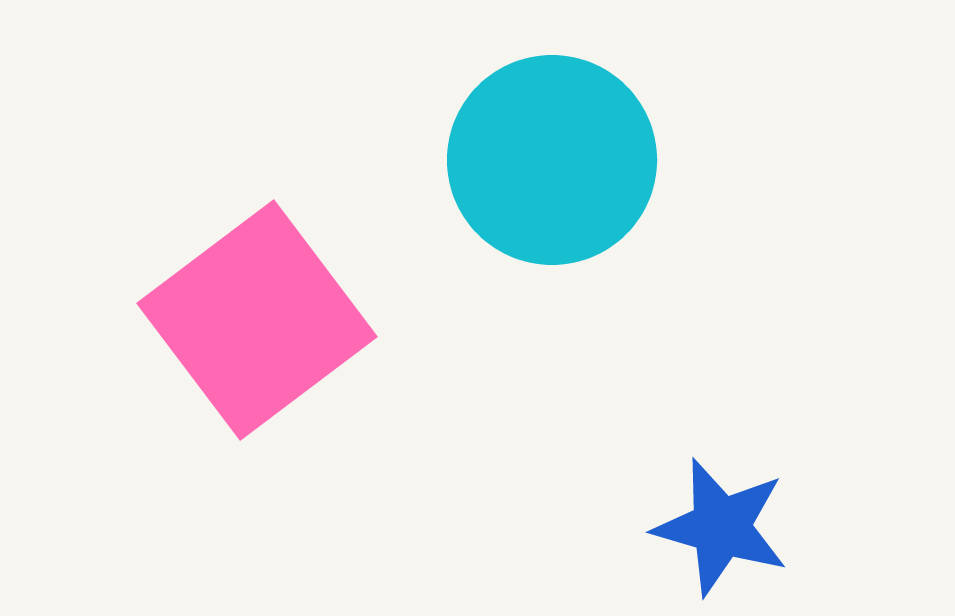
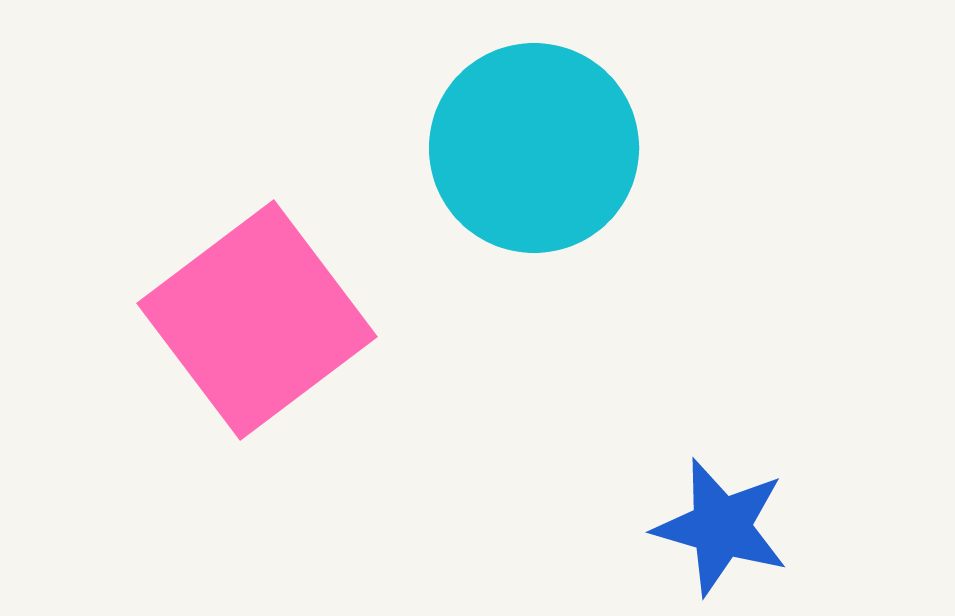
cyan circle: moved 18 px left, 12 px up
